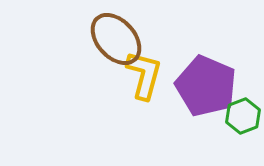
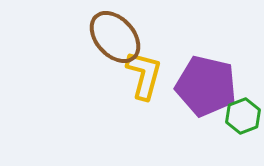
brown ellipse: moved 1 px left, 2 px up
purple pentagon: rotated 10 degrees counterclockwise
